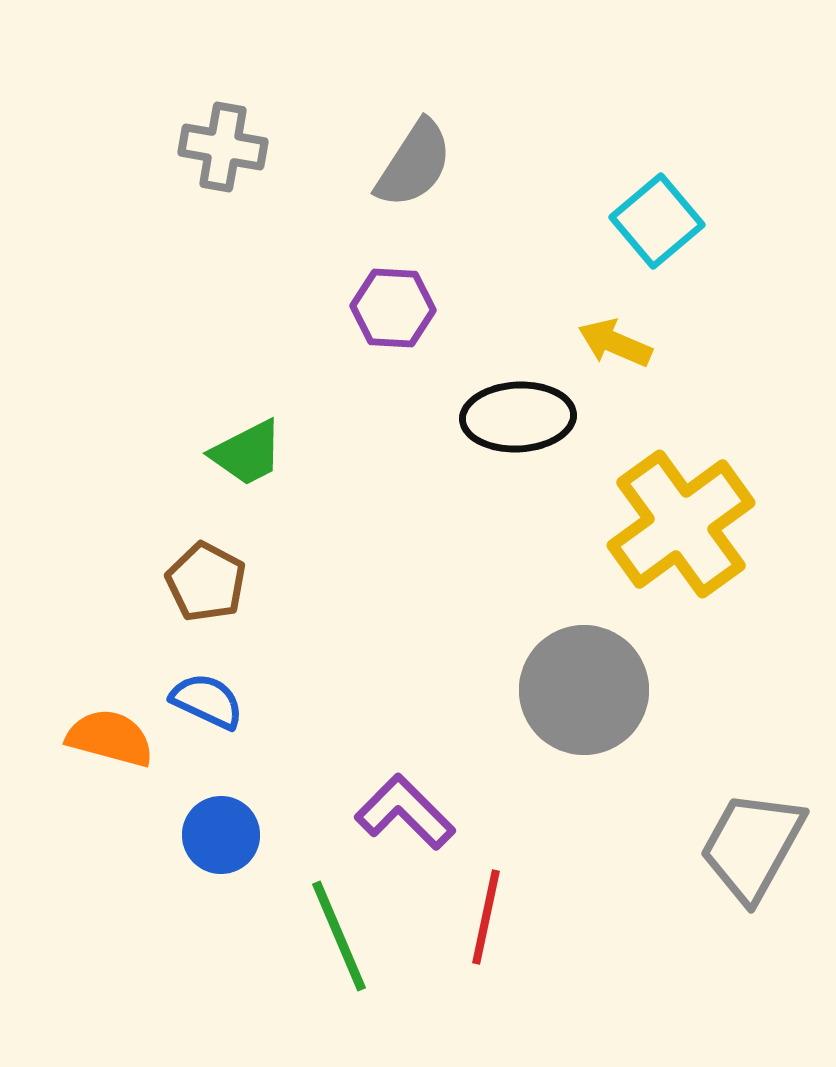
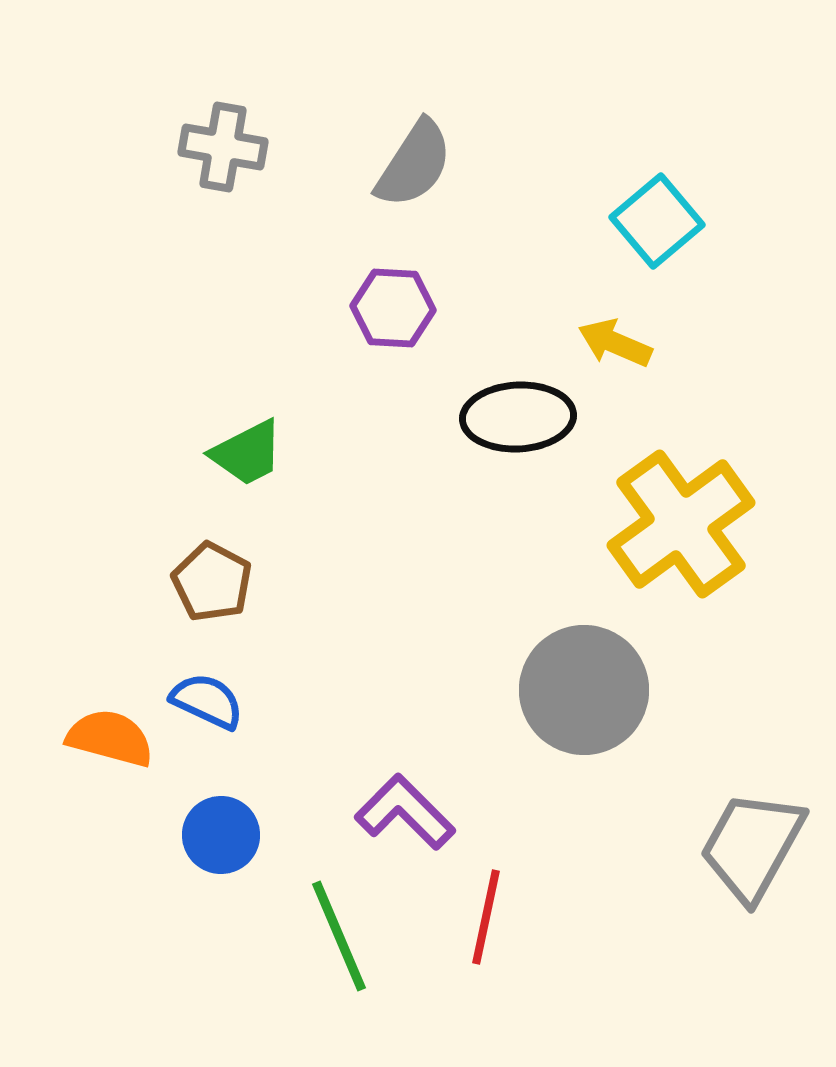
brown pentagon: moved 6 px right
